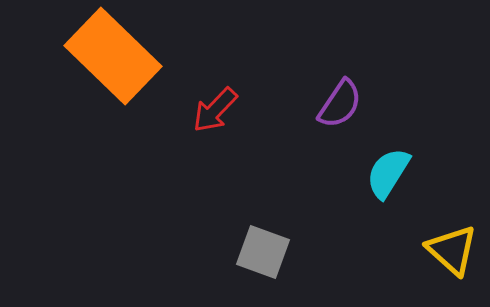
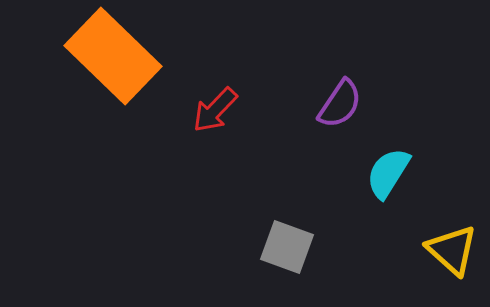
gray square: moved 24 px right, 5 px up
